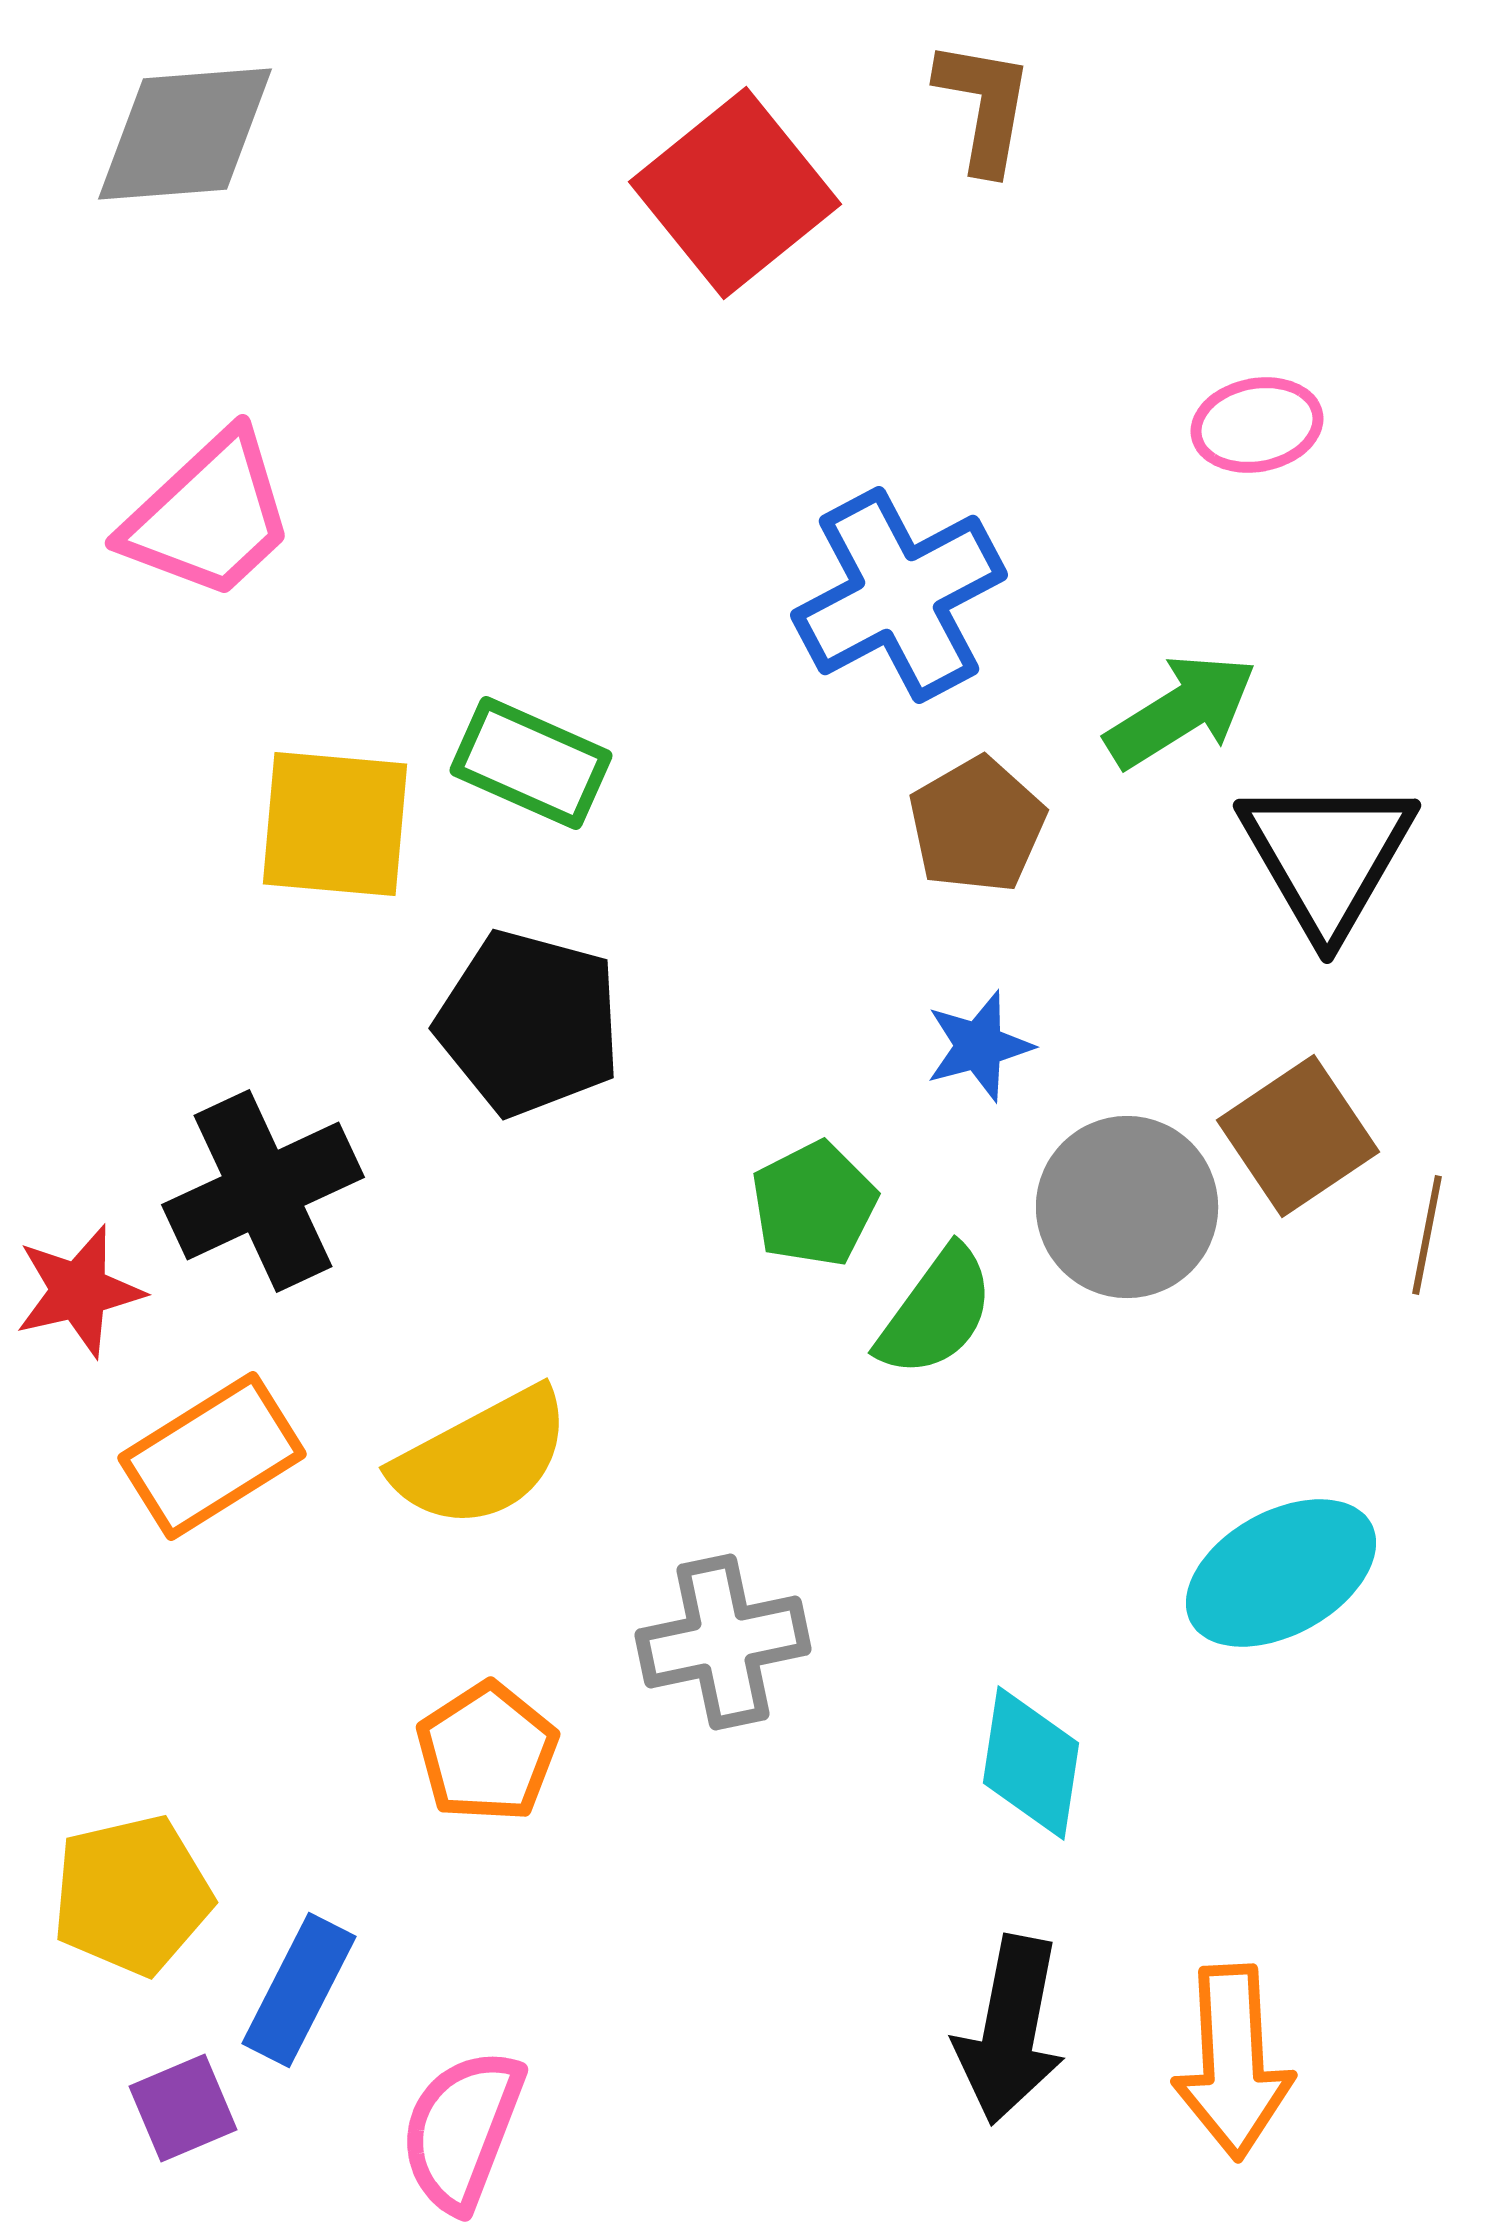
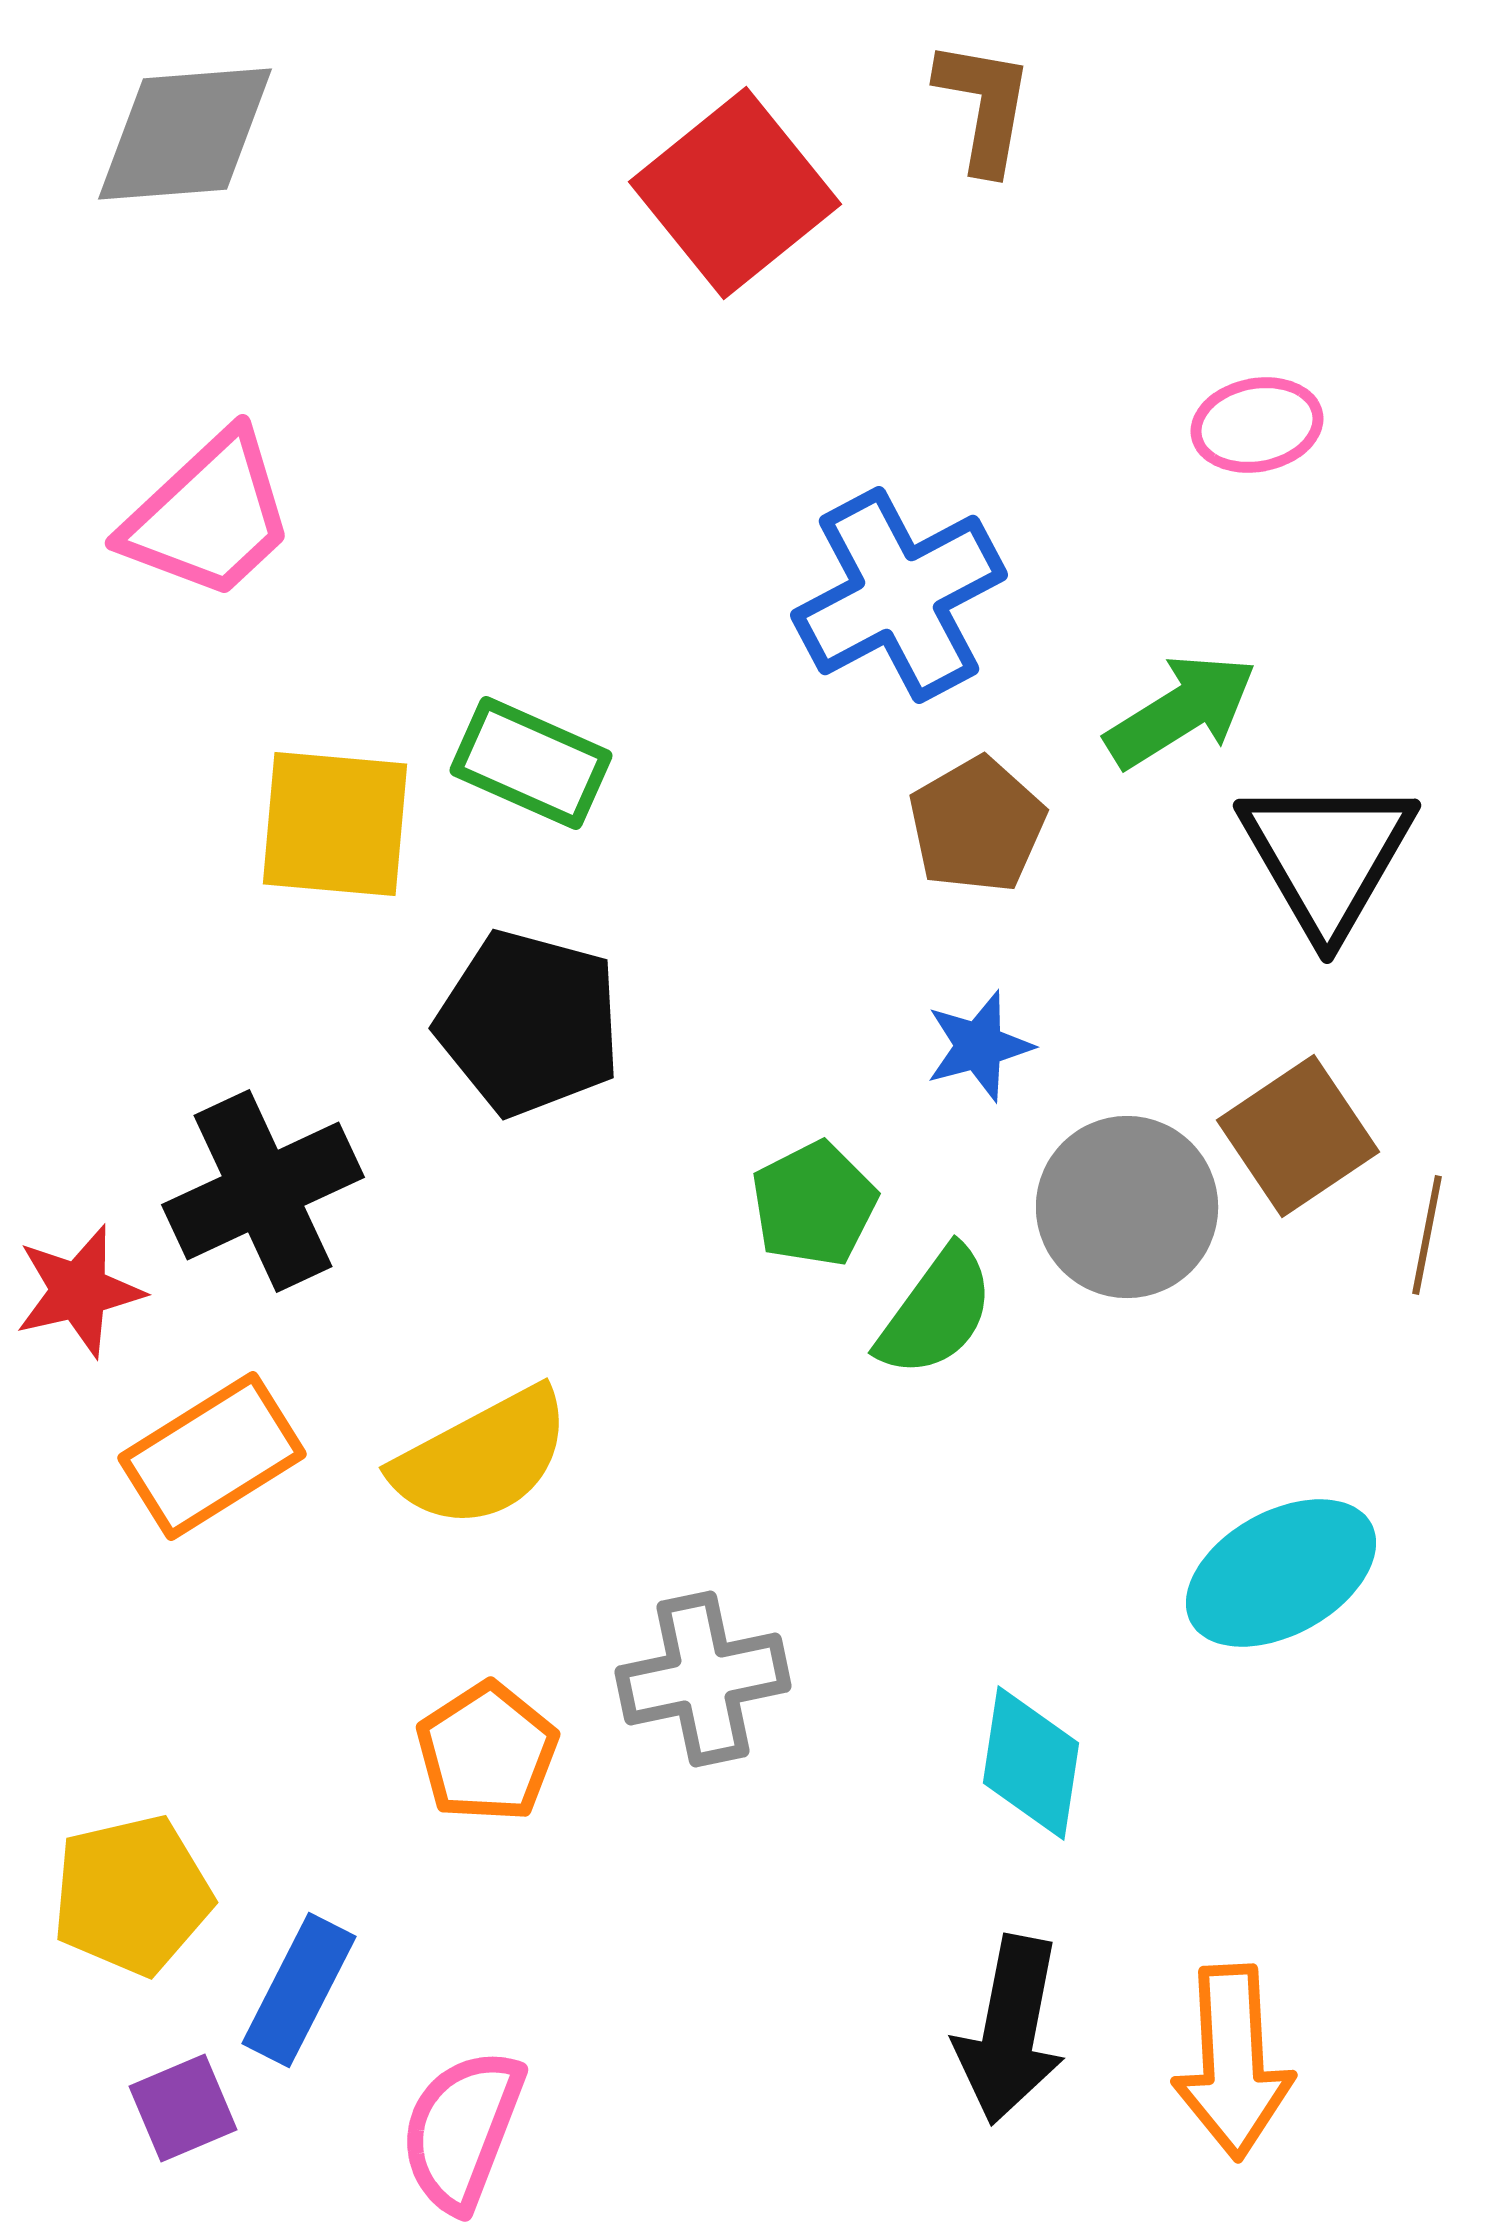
gray cross: moved 20 px left, 37 px down
